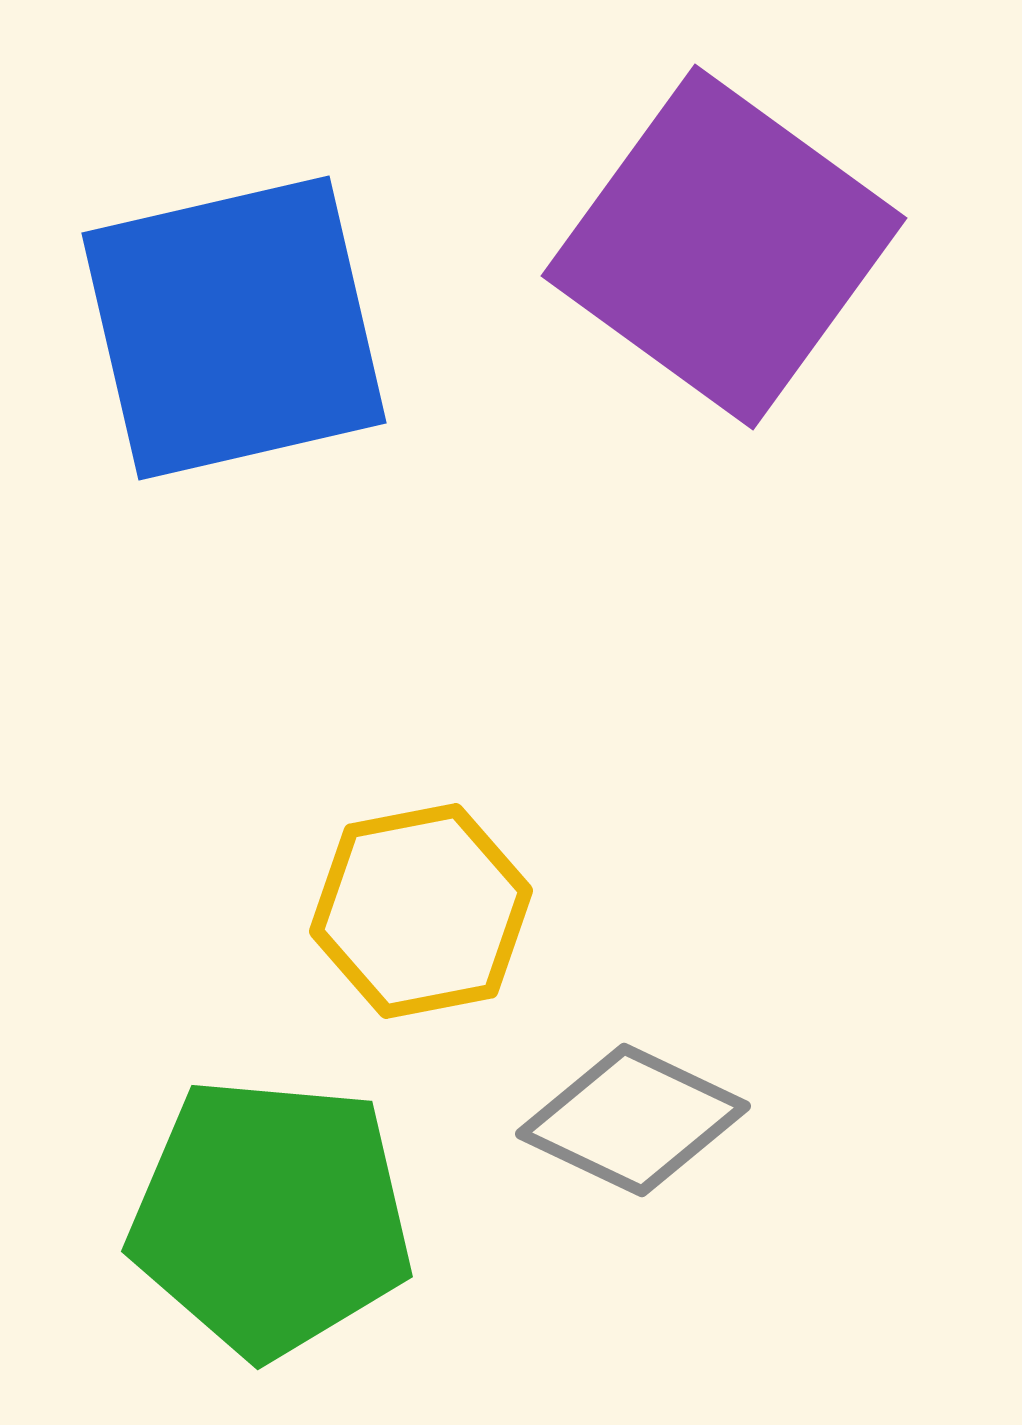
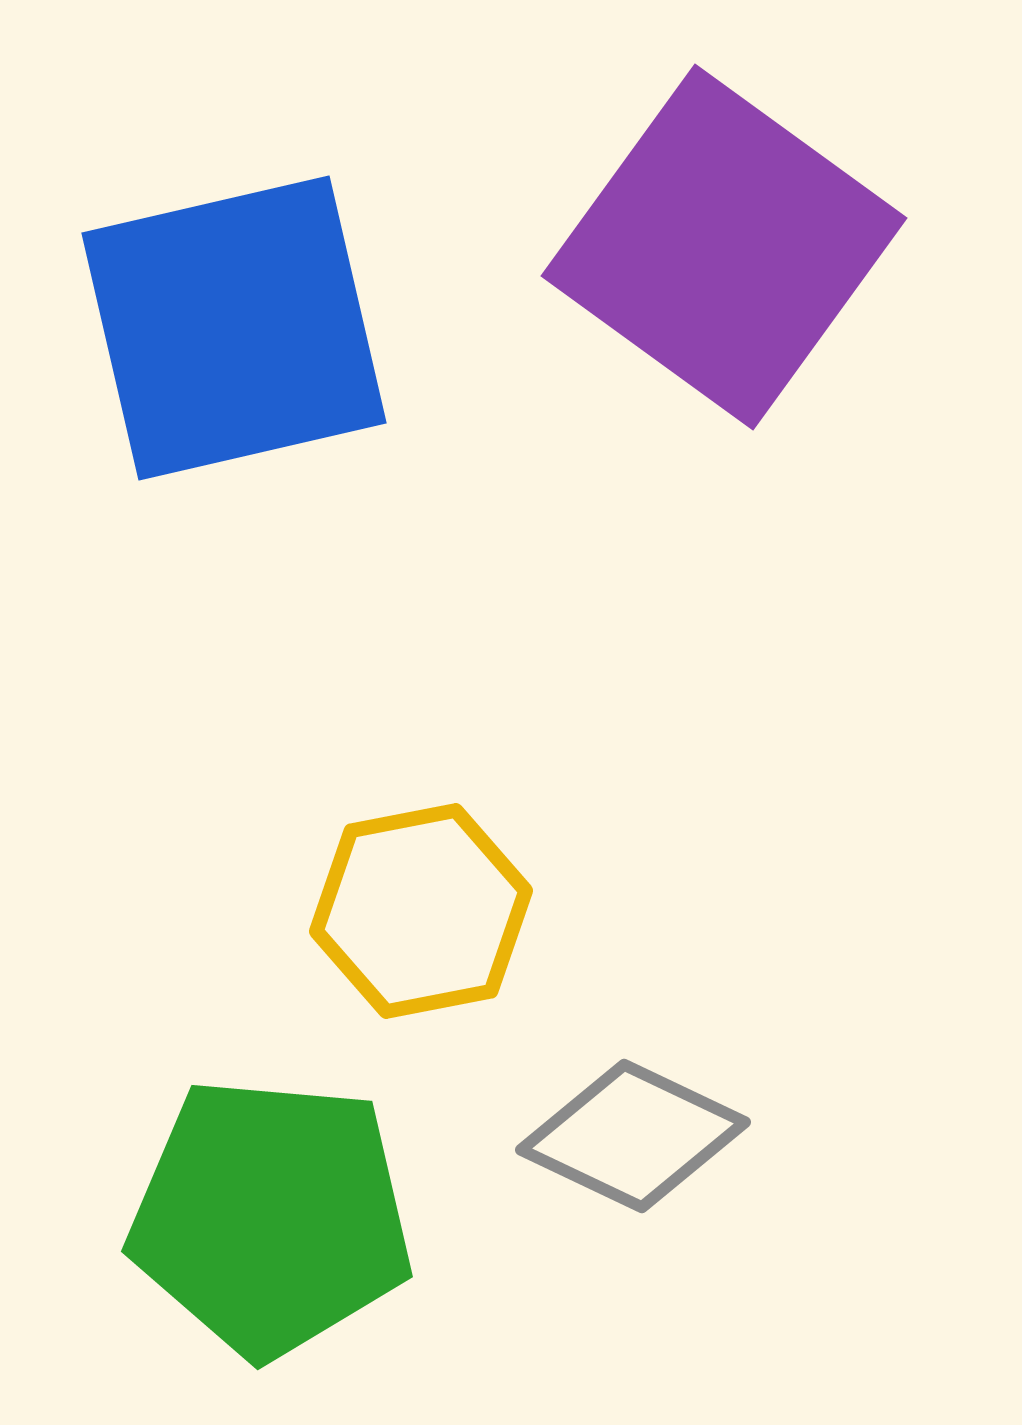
gray diamond: moved 16 px down
